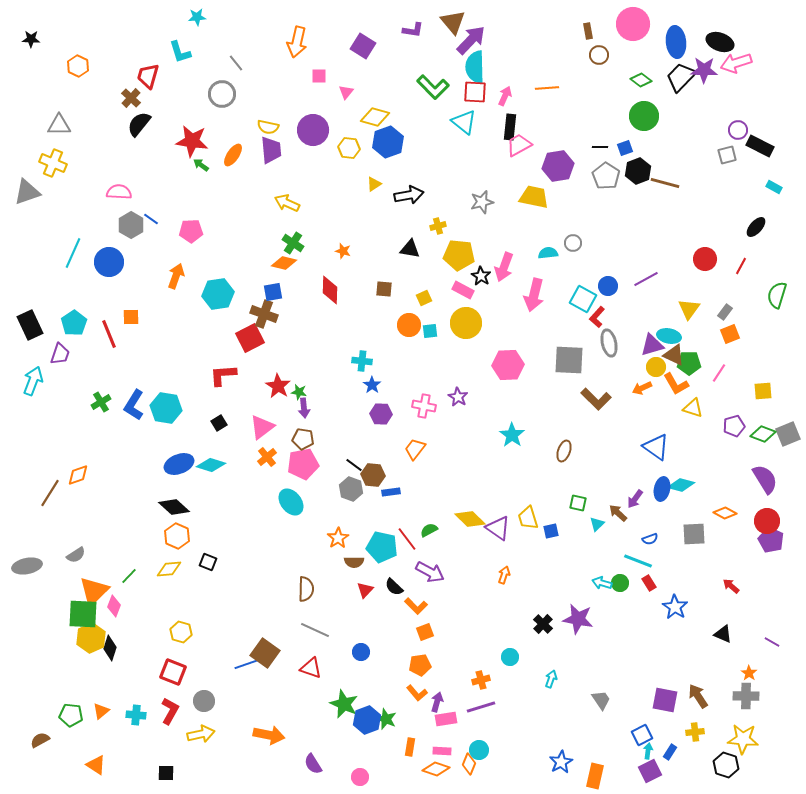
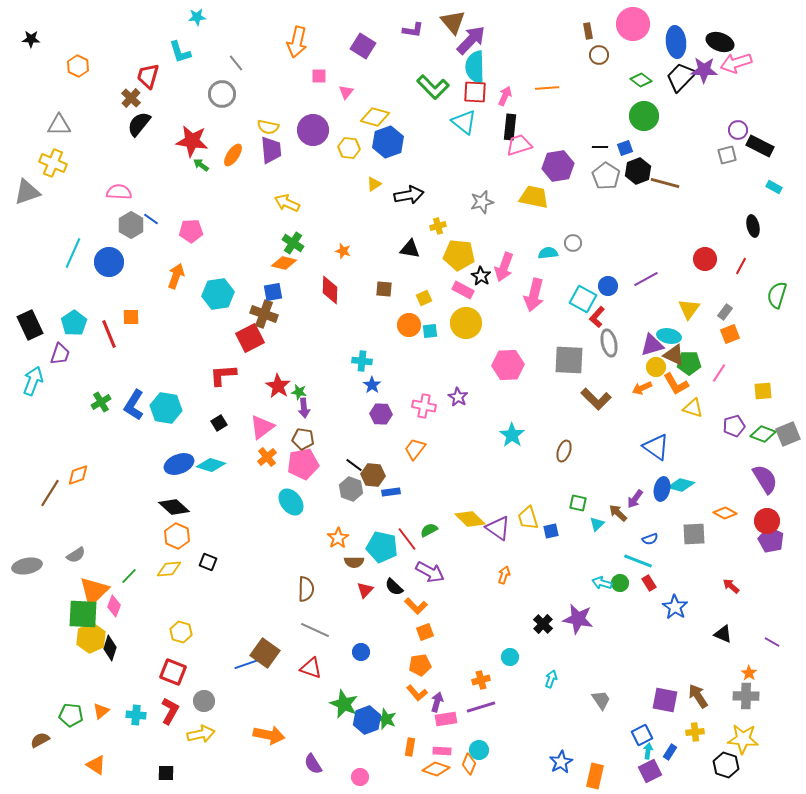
pink trapezoid at (519, 145): rotated 12 degrees clockwise
black ellipse at (756, 227): moved 3 px left, 1 px up; rotated 55 degrees counterclockwise
